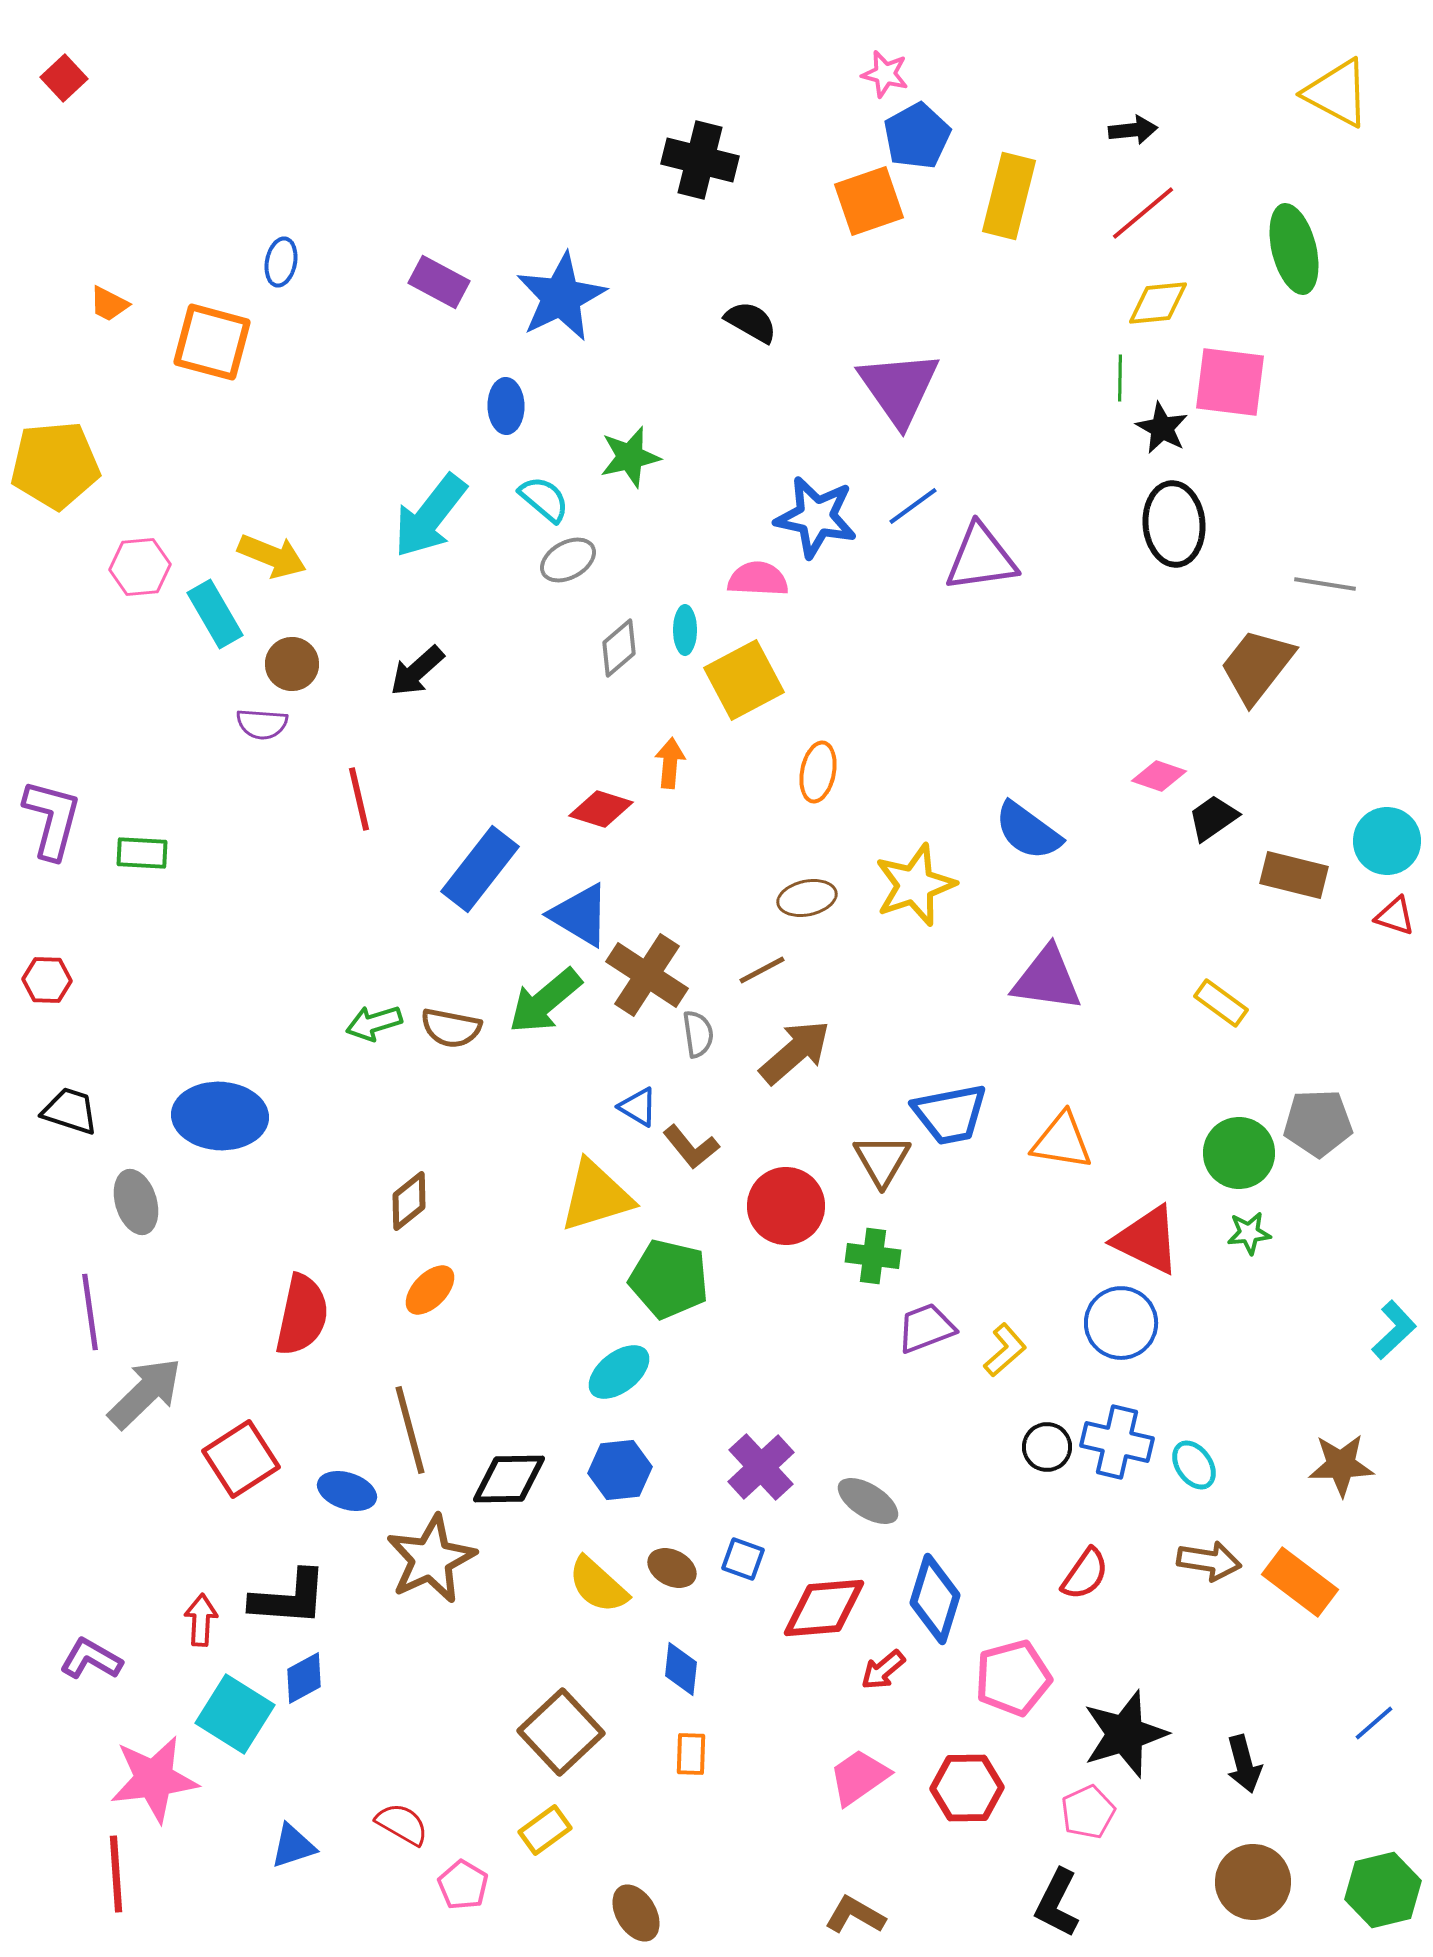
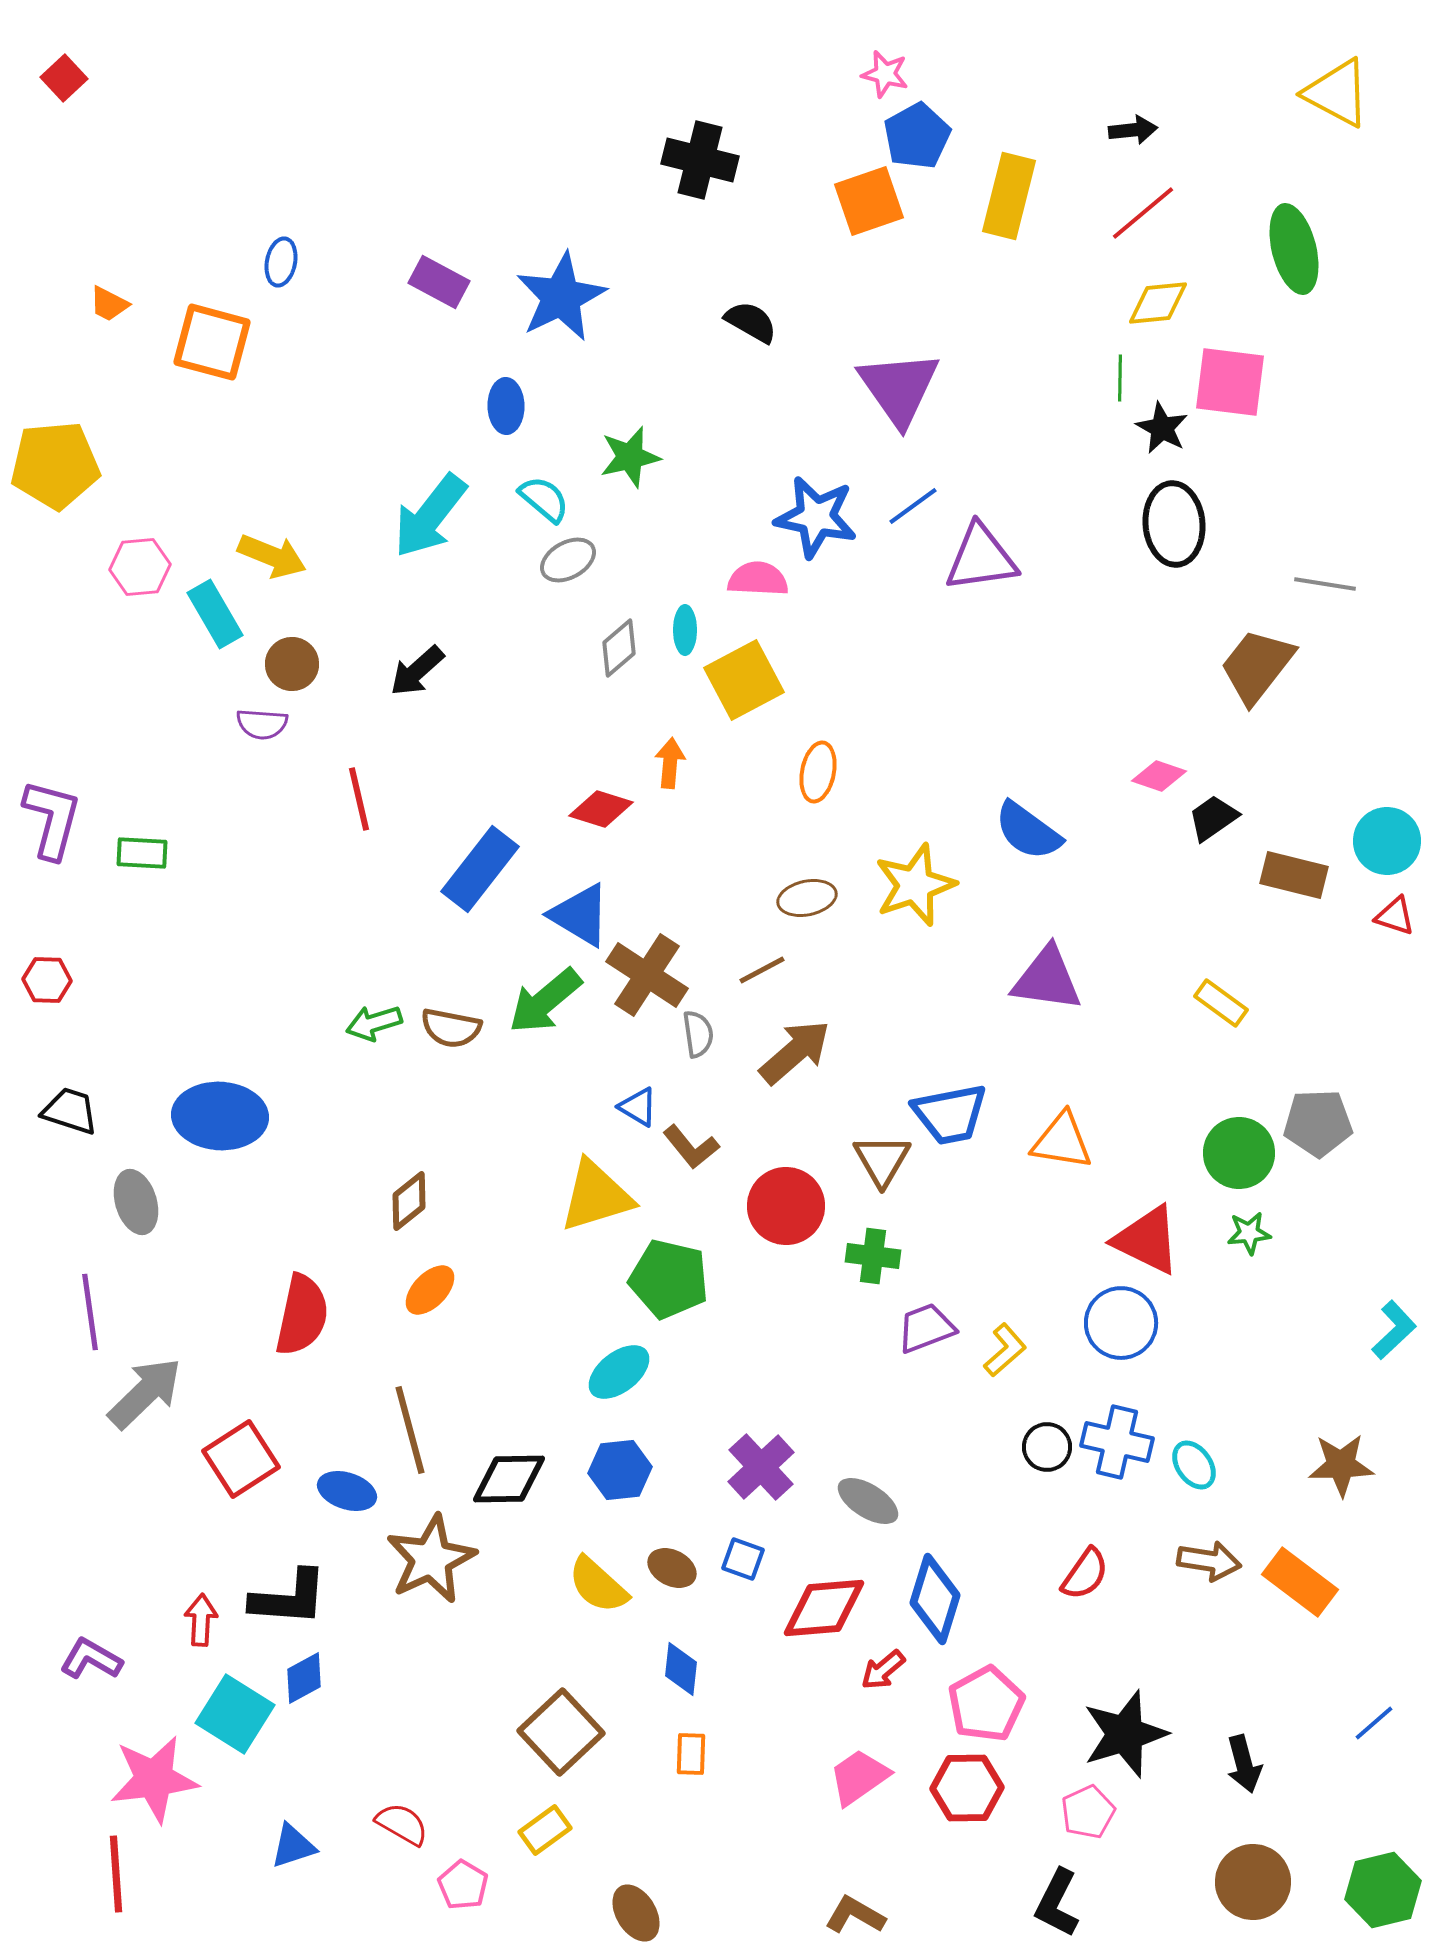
pink pentagon at (1013, 1678): moved 27 px left, 26 px down; rotated 14 degrees counterclockwise
